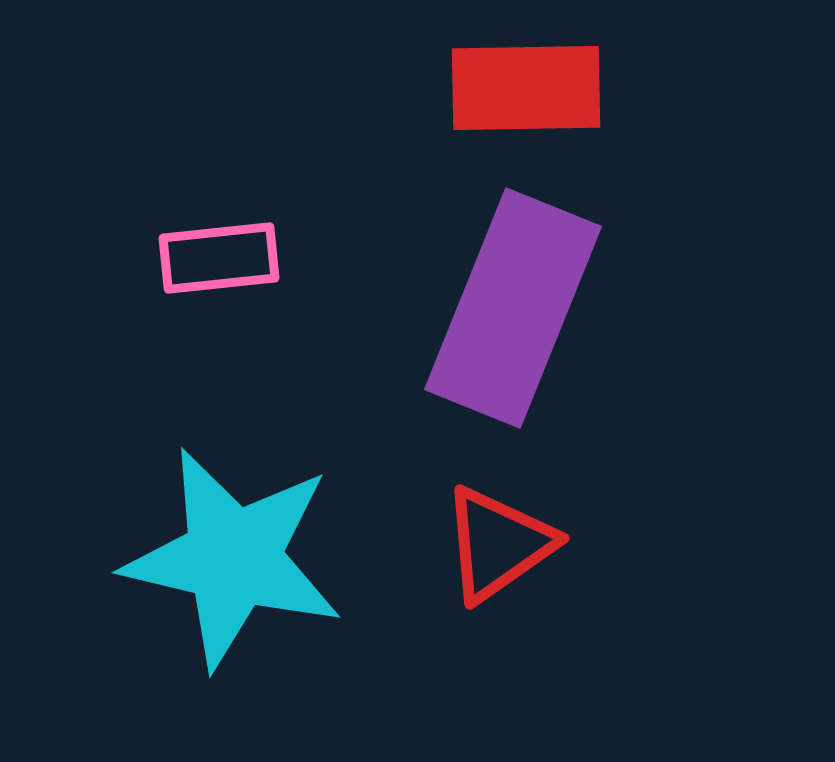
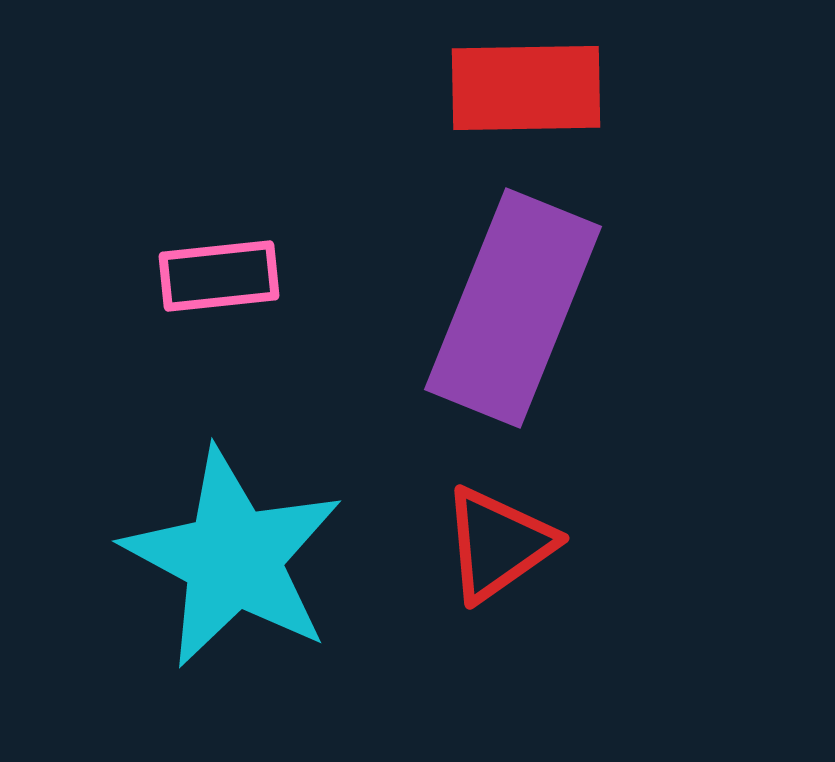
pink rectangle: moved 18 px down
cyan star: rotated 15 degrees clockwise
